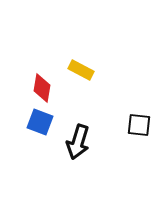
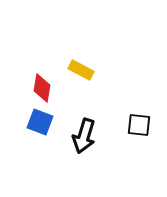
black arrow: moved 6 px right, 6 px up
